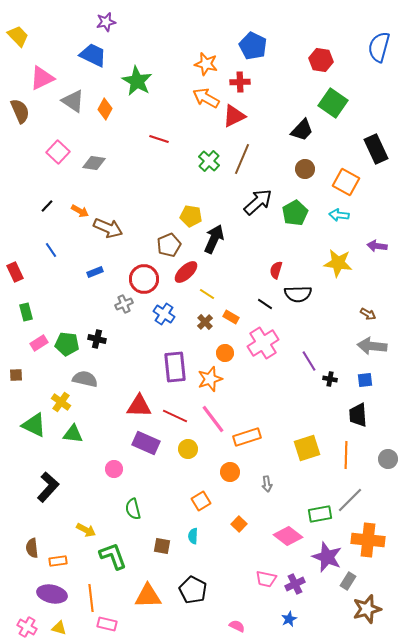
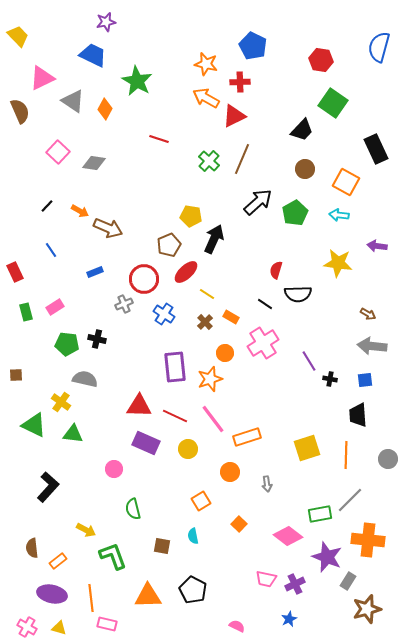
pink rectangle at (39, 343): moved 16 px right, 36 px up
cyan semicircle at (193, 536): rotated 14 degrees counterclockwise
orange rectangle at (58, 561): rotated 30 degrees counterclockwise
